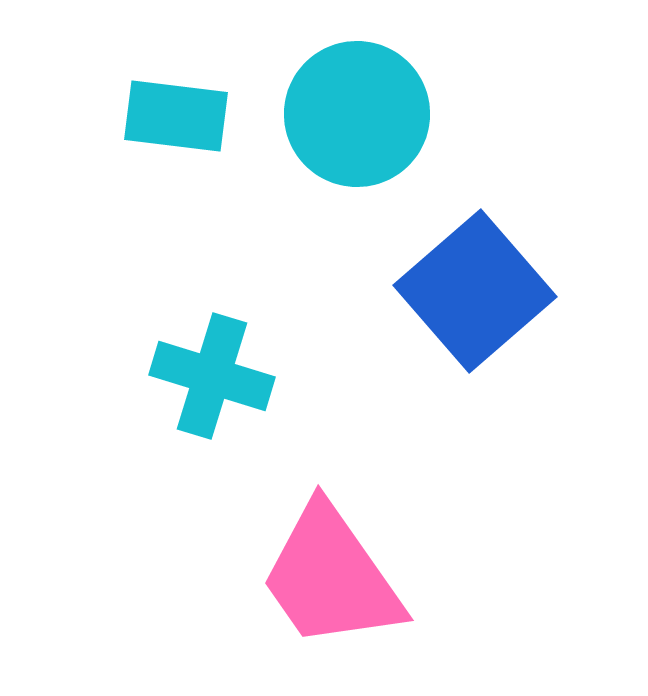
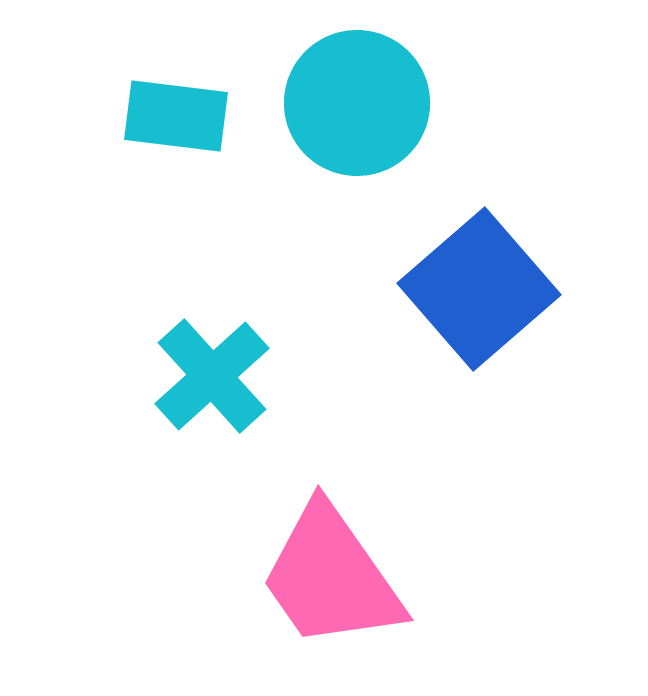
cyan circle: moved 11 px up
blue square: moved 4 px right, 2 px up
cyan cross: rotated 31 degrees clockwise
